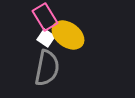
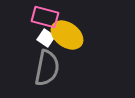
pink rectangle: rotated 44 degrees counterclockwise
yellow ellipse: moved 1 px left
